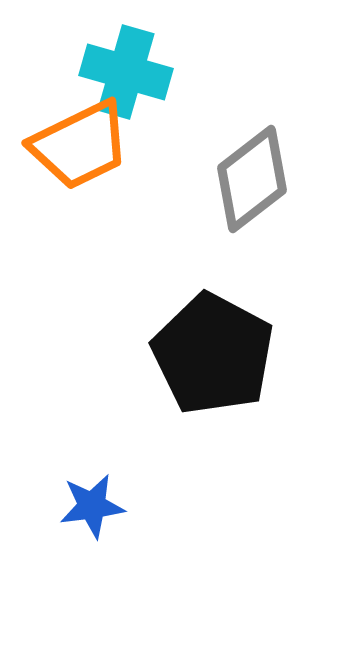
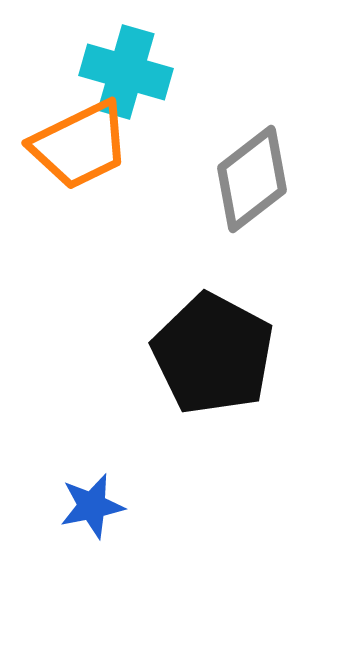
blue star: rotated 4 degrees counterclockwise
